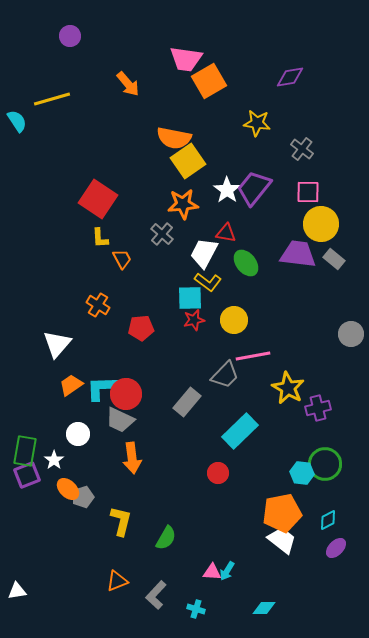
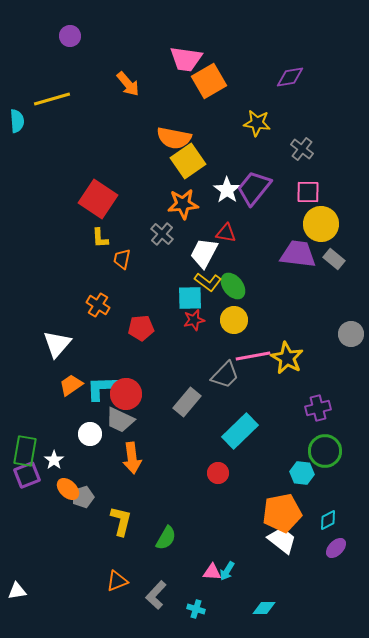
cyan semicircle at (17, 121): rotated 30 degrees clockwise
orange trapezoid at (122, 259): rotated 140 degrees counterclockwise
green ellipse at (246, 263): moved 13 px left, 23 px down
yellow star at (288, 388): moved 1 px left, 30 px up
white circle at (78, 434): moved 12 px right
green circle at (325, 464): moved 13 px up
